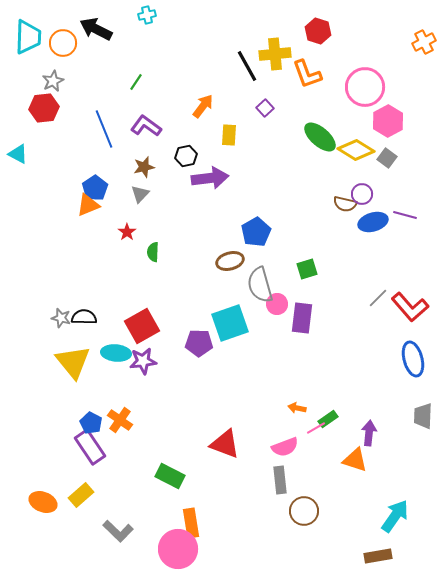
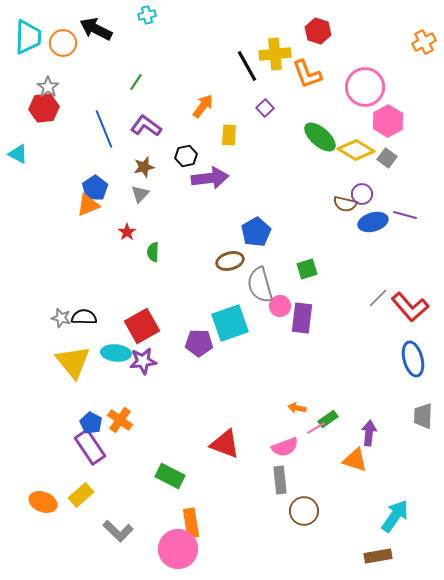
gray star at (53, 81): moved 5 px left, 6 px down; rotated 10 degrees counterclockwise
pink circle at (277, 304): moved 3 px right, 2 px down
